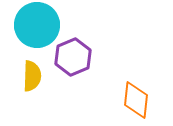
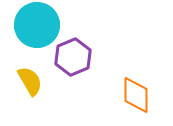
yellow semicircle: moved 2 px left, 5 px down; rotated 32 degrees counterclockwise
orange diamond: moved 5 px up; rotated 6 degrees counterclockwise
